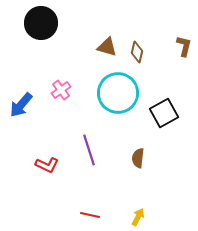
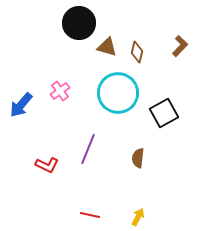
black circle: moved 38 px right
brown L-shape: moved 4 px left; rotated 30 degrees clockwise
pink cross: moved 1 px left, 1 px down
purple line: moved 1 px left, 1 px up; rotated 40 degrees clockwise
